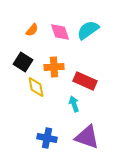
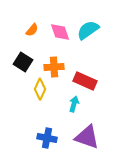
yellow diamond: moved 4 px right, 2 px down; rotated 35 degrees clockwise
cyan arrow: rotated 35 degrees clockwise
